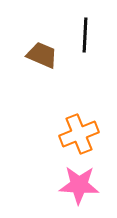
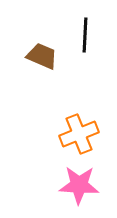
brown trapezoid: moved 1 px down
